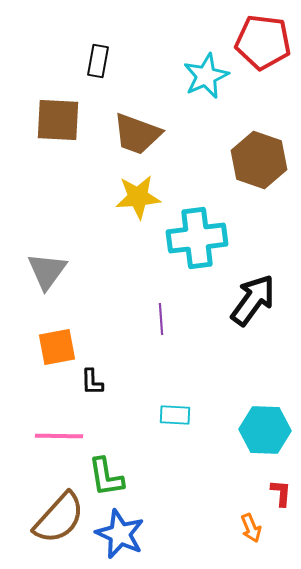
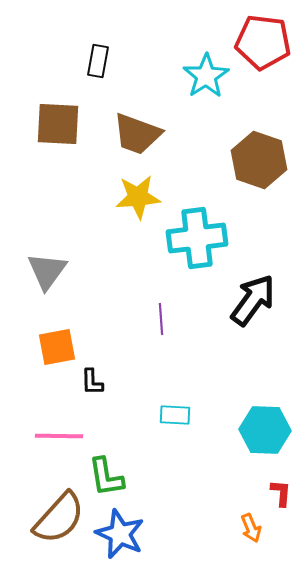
cyan star: rotated 9 degrees counterclockwise
brown square: moved 4 px down
